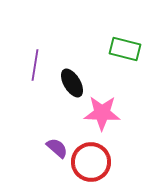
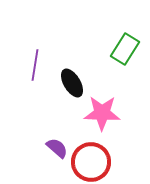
green rectangle: rotated 72 degrees counterclockwise
